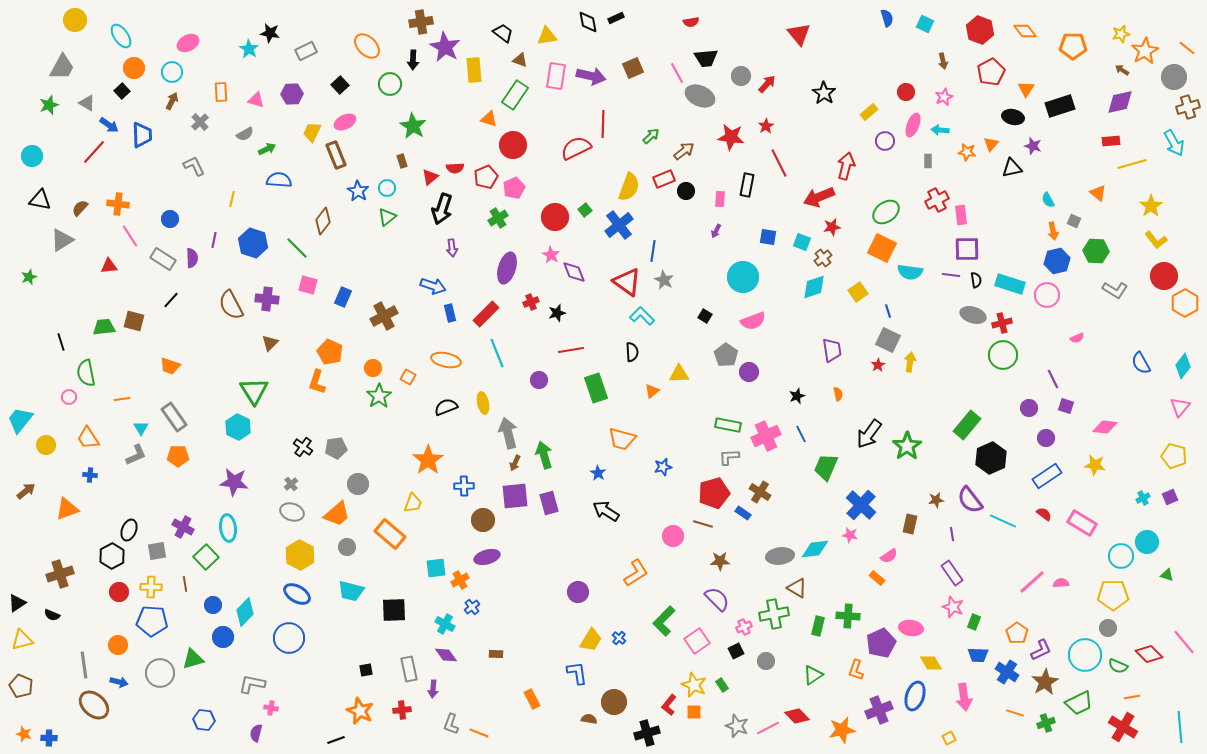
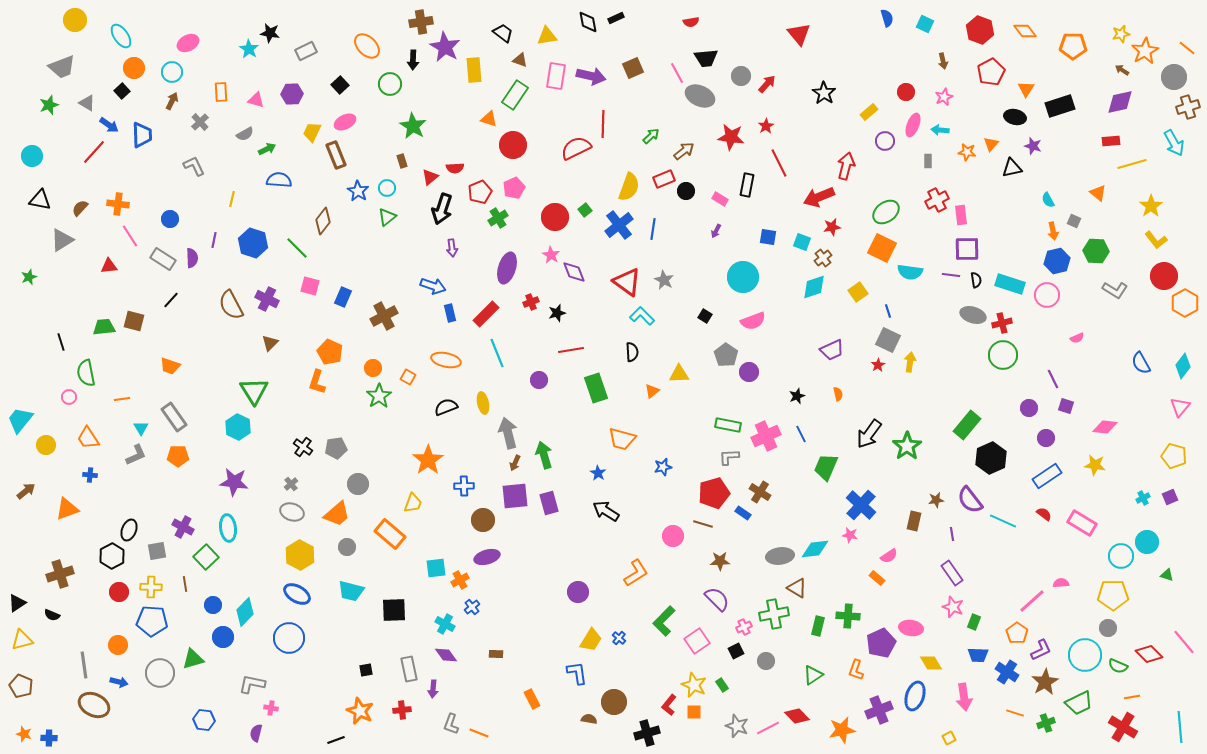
gray trapezoid at (62, 67): rotated 40 degrees clockwise
black ellipse at (1013, 117): moved 2 px right
red pentagon at (486, 177): moved 6 px left, 15 px down
pink rectangle at (720, 199): rotated 63 degrees counterclockwise
blue line at (653, 251): moved 22 px up
pink square at (308, 285): moved 2 px right, 1 px down
purple cross at (267, 299): rotated 20 degrees clockwise
purple trapezoid at (832, 350): rotated 75 degrees clockwise
brown rectangle at (910, 524): moved 4 px right, 3 px up
pink line at (1032, 582): moved 19 px down
brown ellipse at (94, 705): rotated 16 degrees counterclockwise
